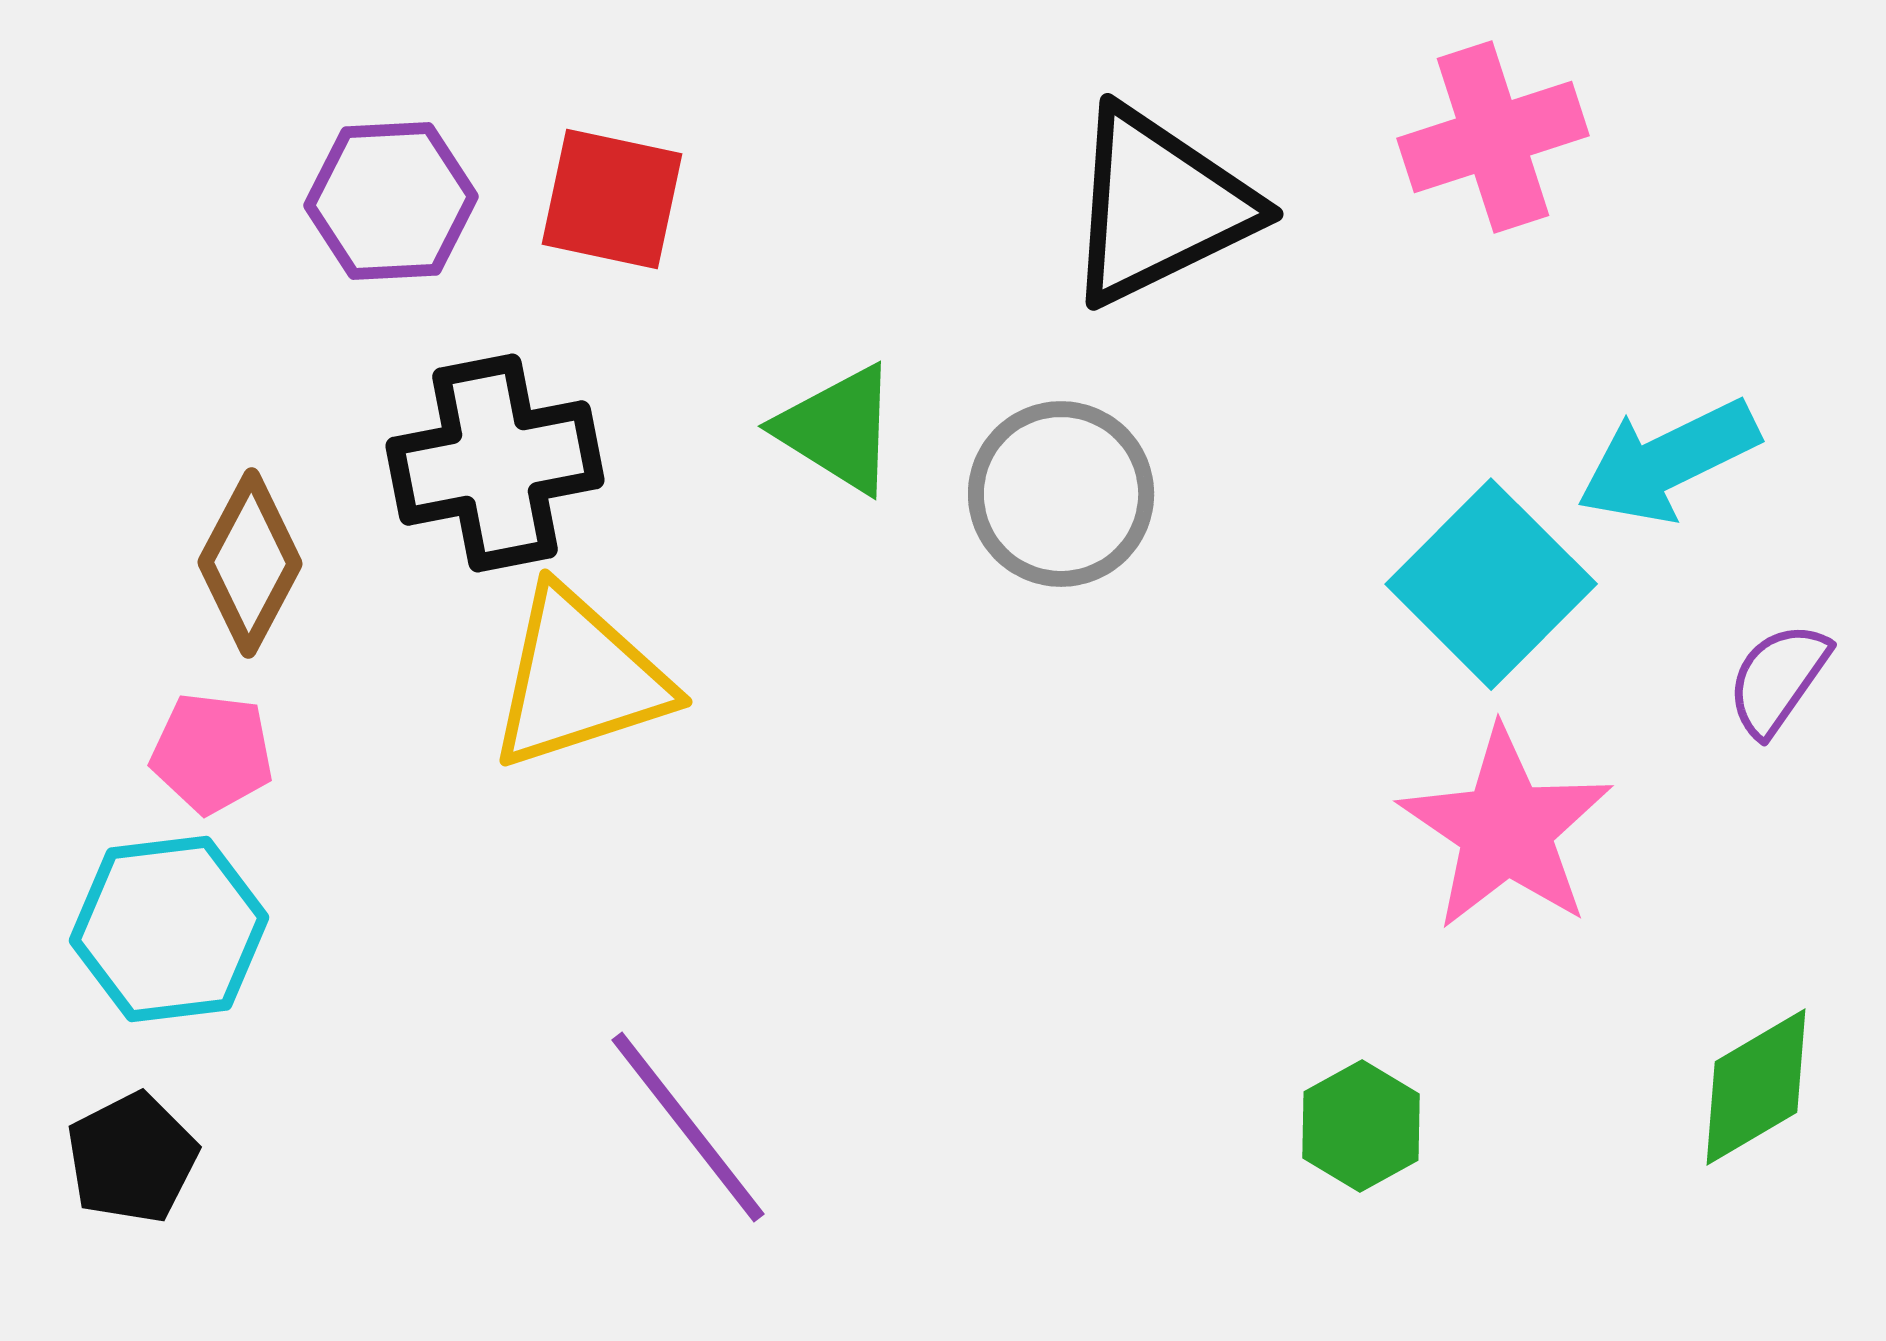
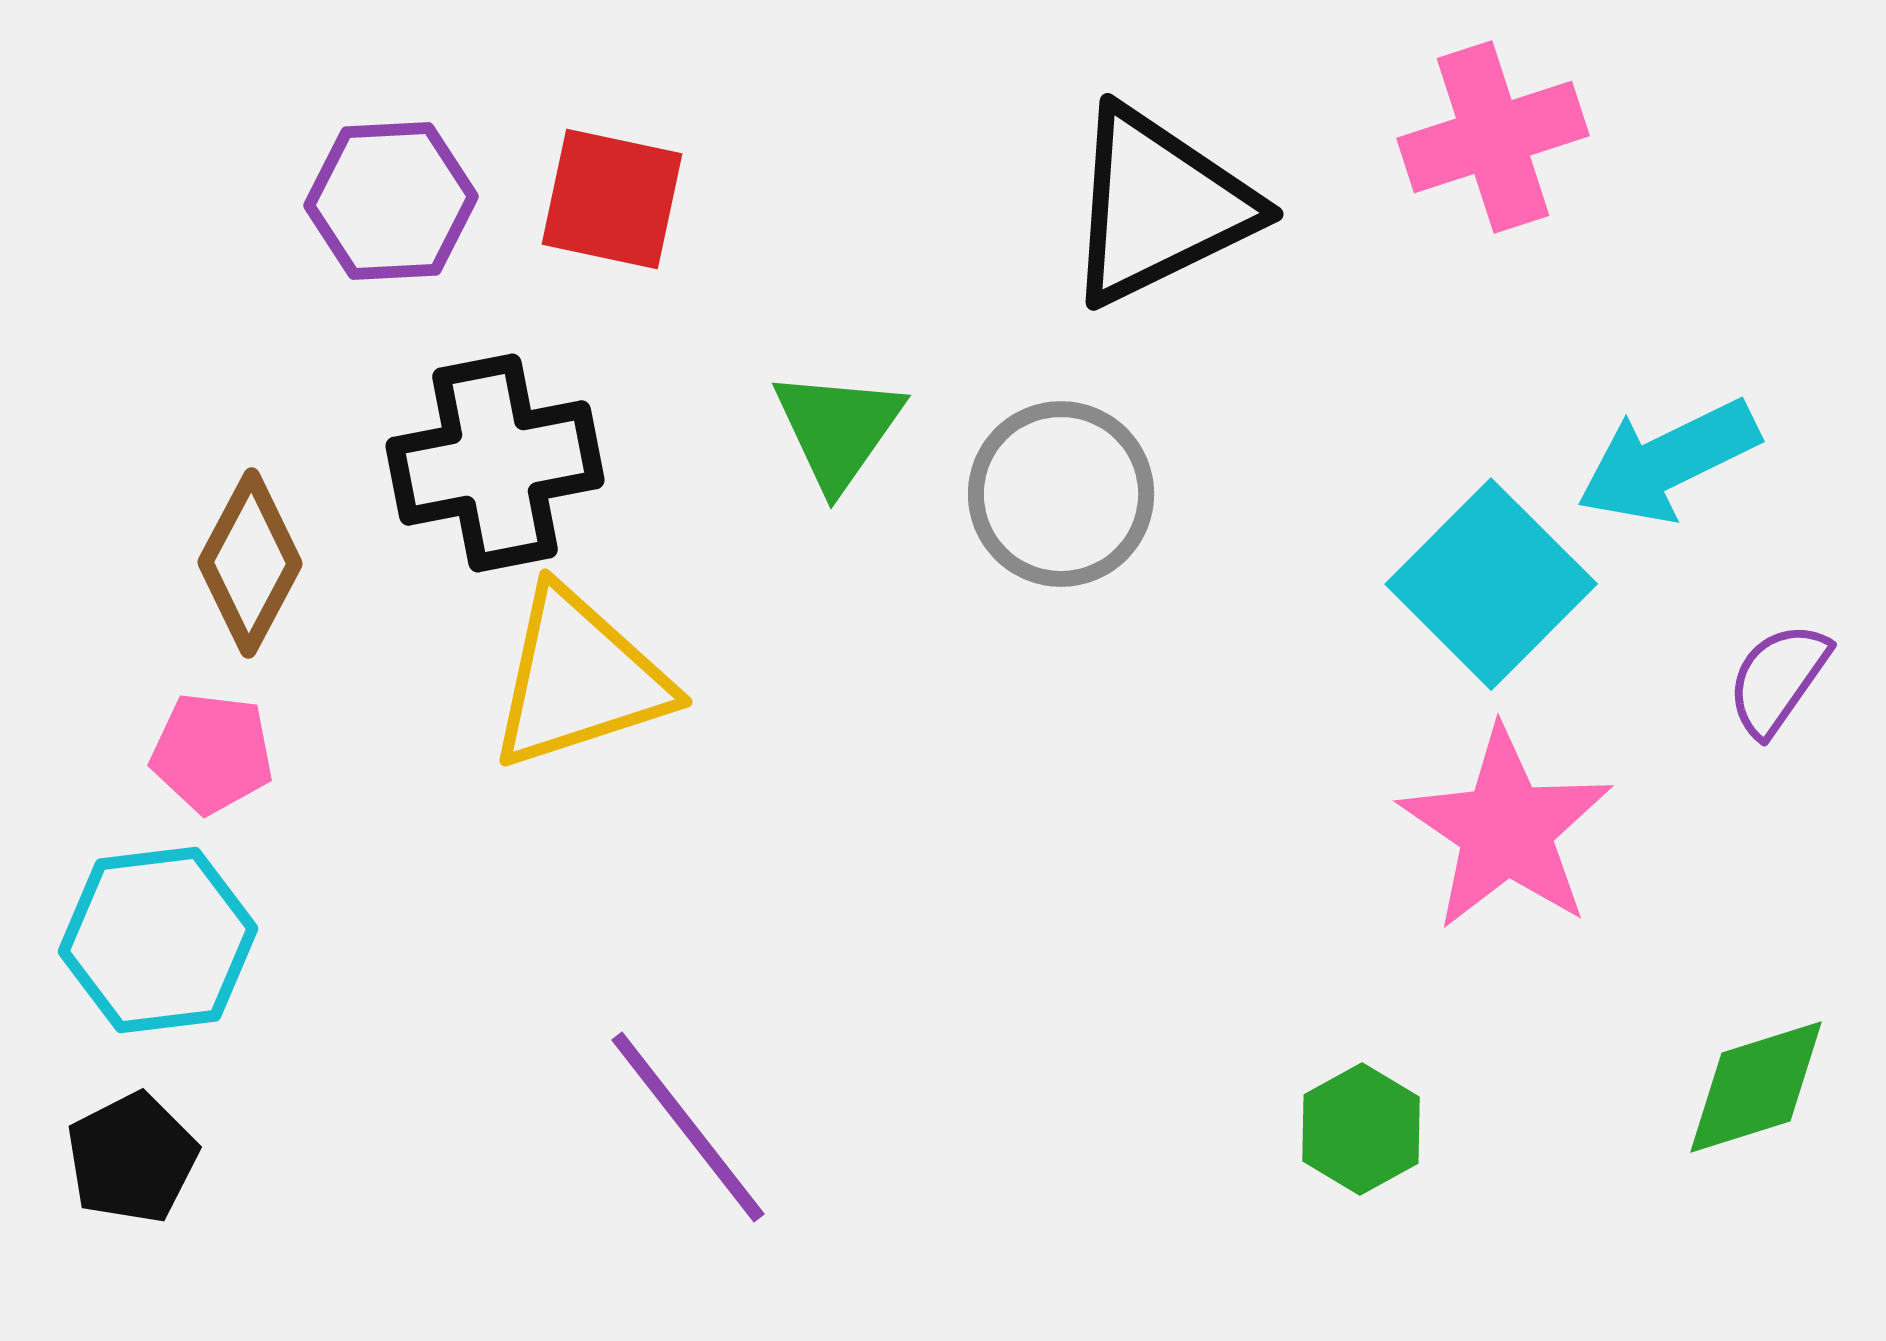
green triangle: rotated 33 degrees clockwise
cyan hexagon: moved 11 px left, 11 px down
green diamond: rotated 13 degrees clockwise
green hexagon: moved 3 px down
